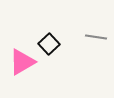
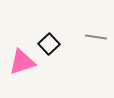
pink triangle: rotated 12 degrees clockwise
